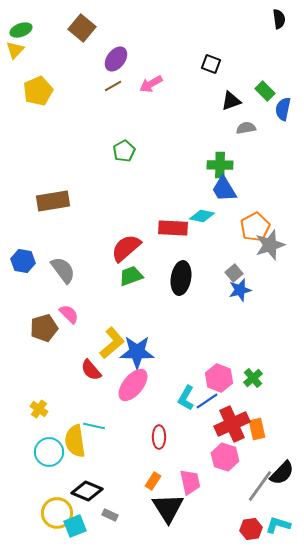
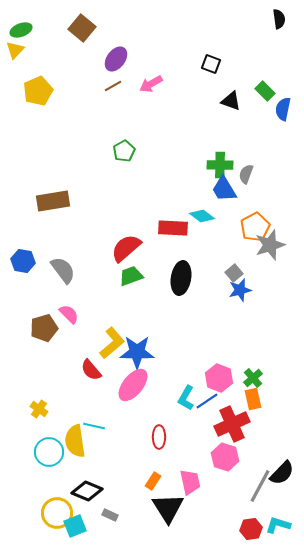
black triangle at (231, 101): rotated 40 degrees clockwise
gray semicircle at (246, 128): moved 46 px down; rotated 60 degrees counterclockwise
cyan diamond at (202, 216): rotated 25 degrees clockwise
orange rectangle at (257, 429): moved 4 px left, 30 px up
gray line at (260, 486): rotated 8 degrees counterclockwise
